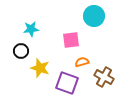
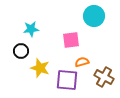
purple square: moved 3 px up; rotated 15 degrees counterclockwise
